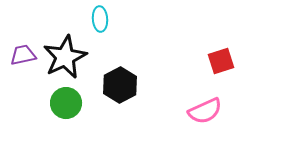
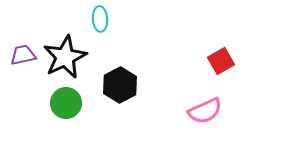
red square: rotated 12 degrees counterclockwise
